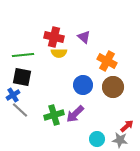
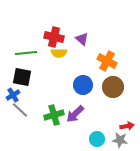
purple triangle: moved 2 px left, 2 px down
green line: moved 3 px right, 2 px up
red arrow: rotated 32 degrees clockwise
